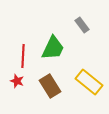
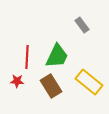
green trapezoid: moved 4 px right, 8 px down
red line: moved 4 px right, 1 px down
red star: rotated 16 degrees counterclockwise
brown rectangle: moved 1 px right
